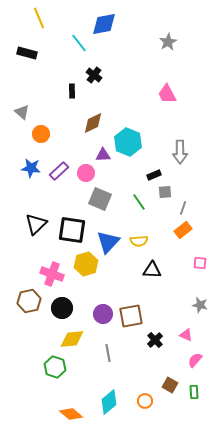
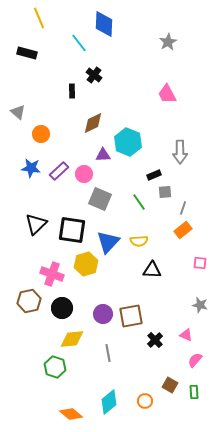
blue diamond at (104, 24): rotated 76 degrees counterclockwise
gray triangle at (22, 112): moved 4 px left
pink circle at (86, 173): moved 2 px left, 1 px down
